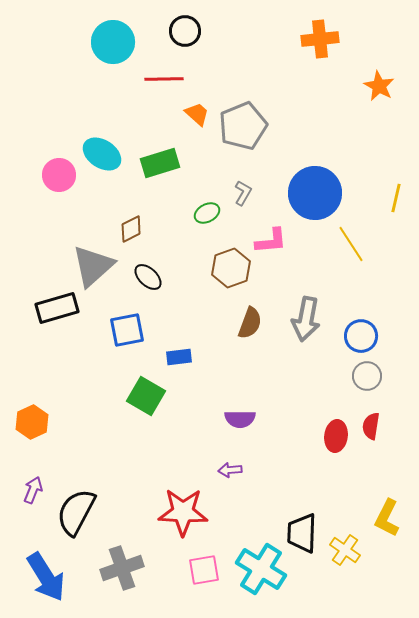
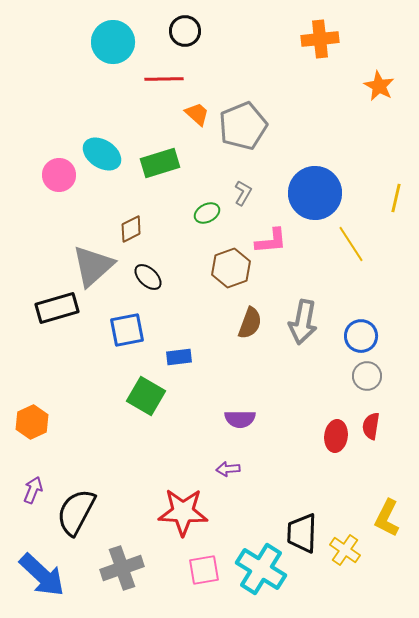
gray arrow at (306, 319): moved 3 px left, 3 px down
purple arrow at (230, 470): moved 2 px left, 1 px up
blue arrow at (46, 577): moved 4 px left, 2 px up; rotated 15 degrees counterclockwise
